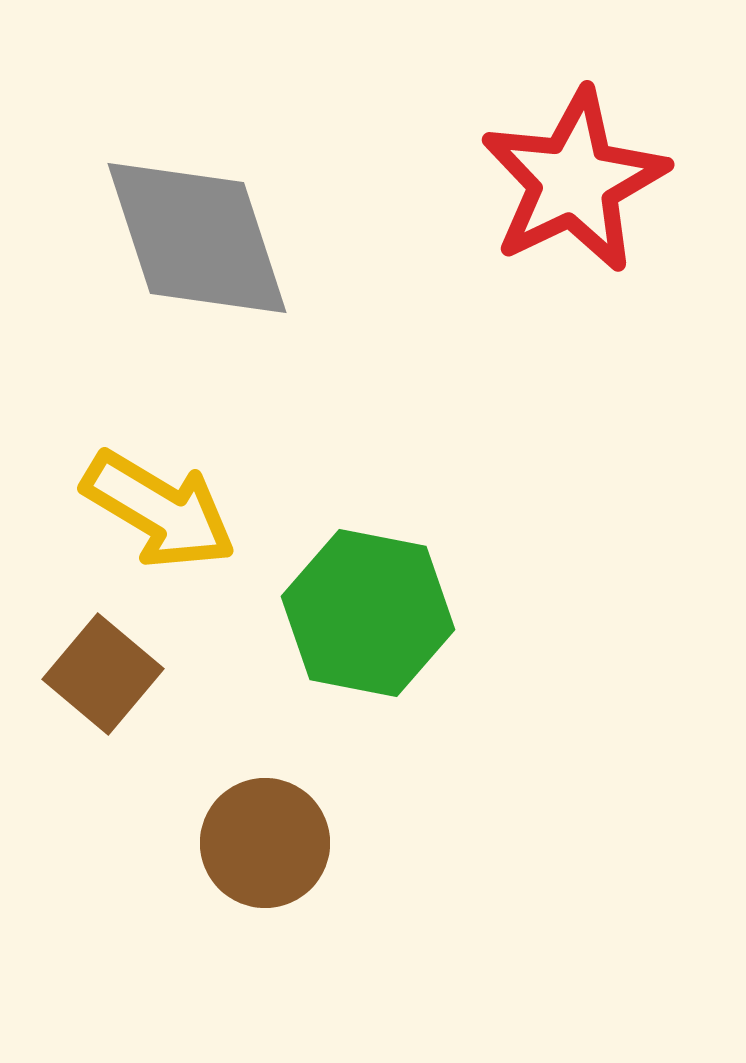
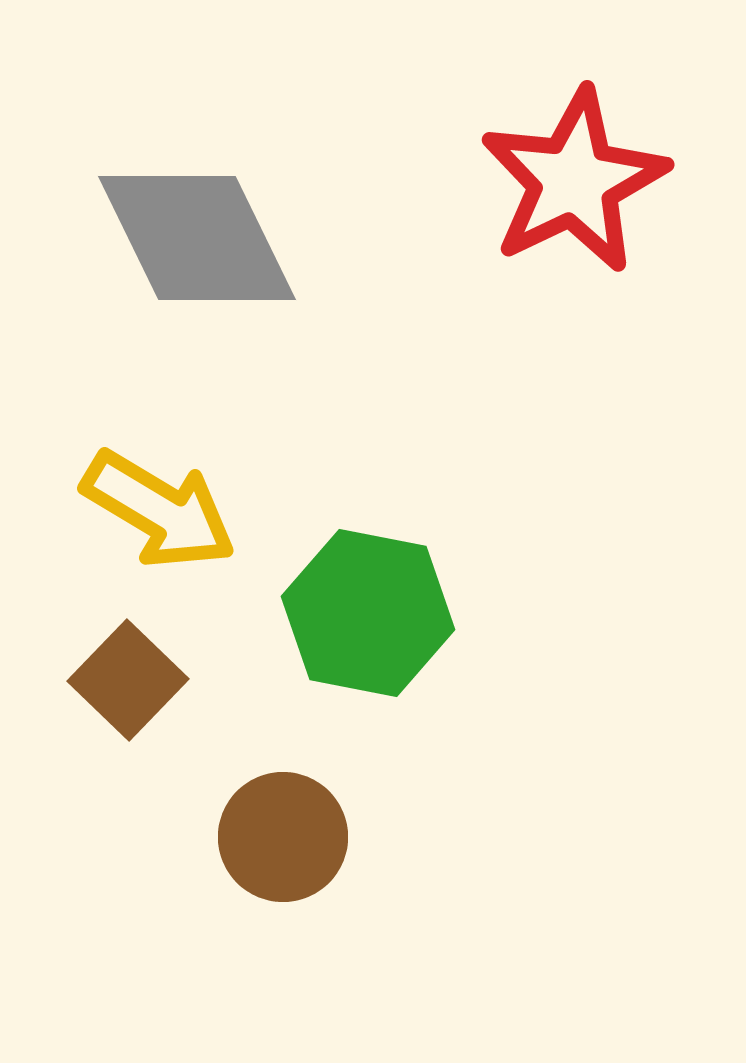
gray diamond: rotated 8 degrees counterclockwise
brown square: moved 25 px right, 6 px down; rotated 4 degrees clockwise
brown circle: moved 18 px right, 6 px up
